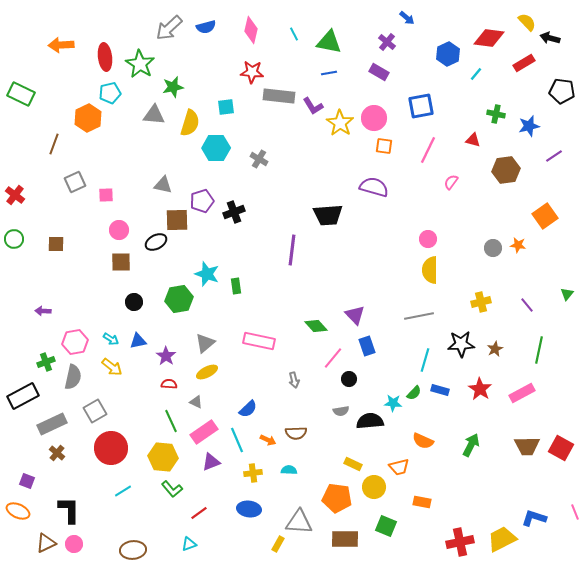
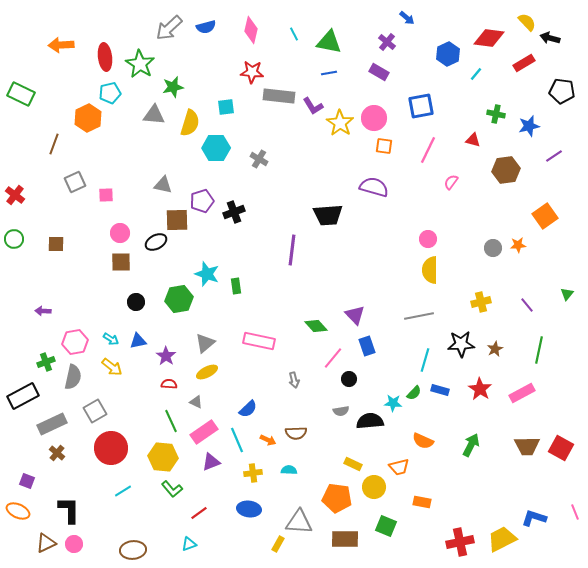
pink circle at (119, 230): moved 1 px right, 3 px down
orange star at (518, 245): rotated 14 degrees counterclockwise
black circle at (134, 302): moved 2 px right
